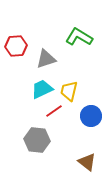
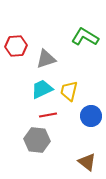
green L-shape: moved 6 px right
red line: moved 6 px left, 4 px down; rotated 24 degrees clockwise
